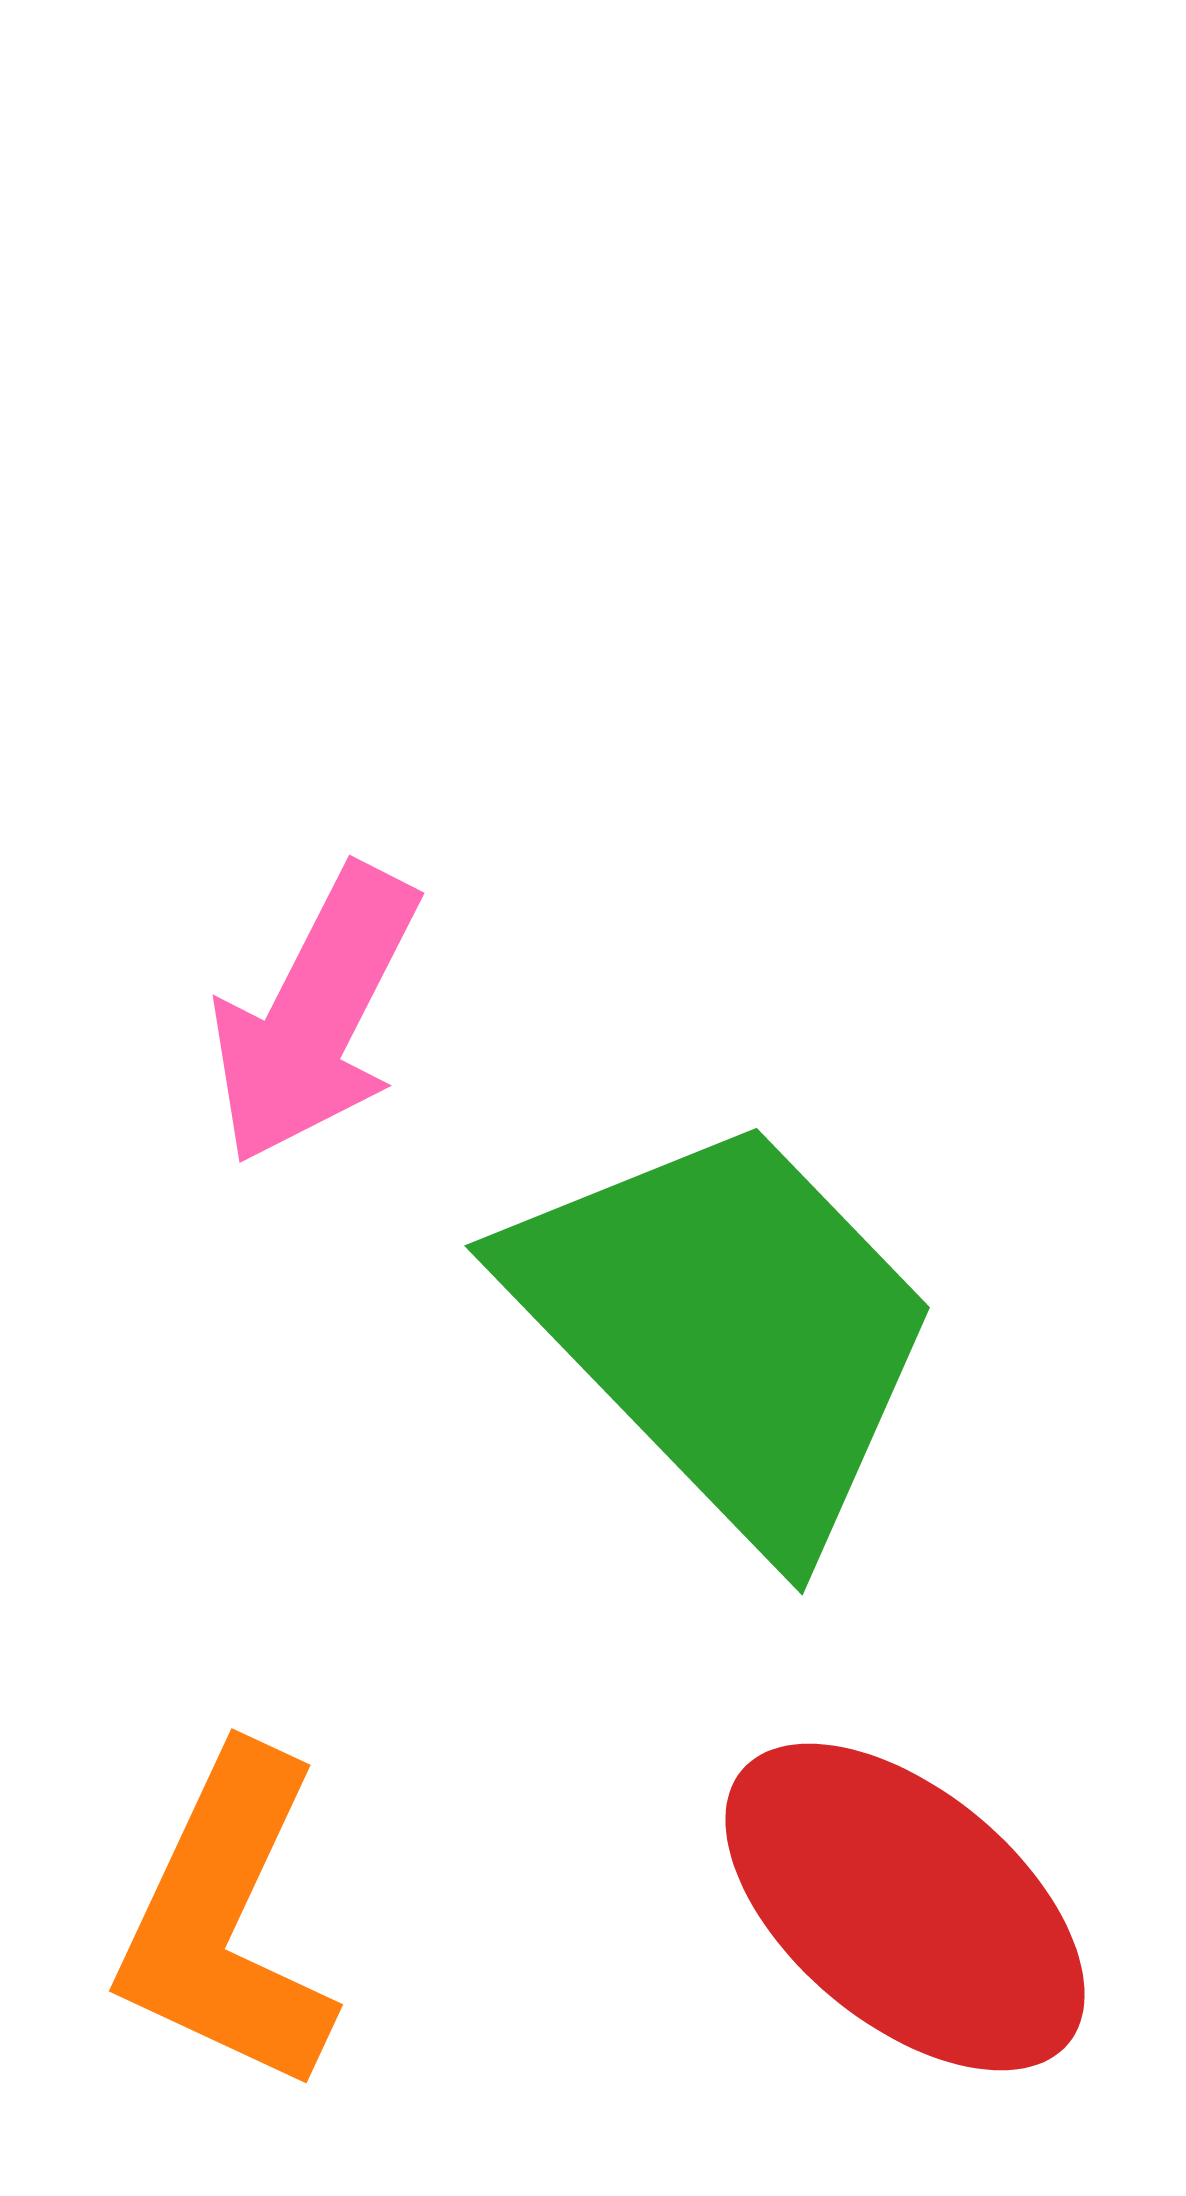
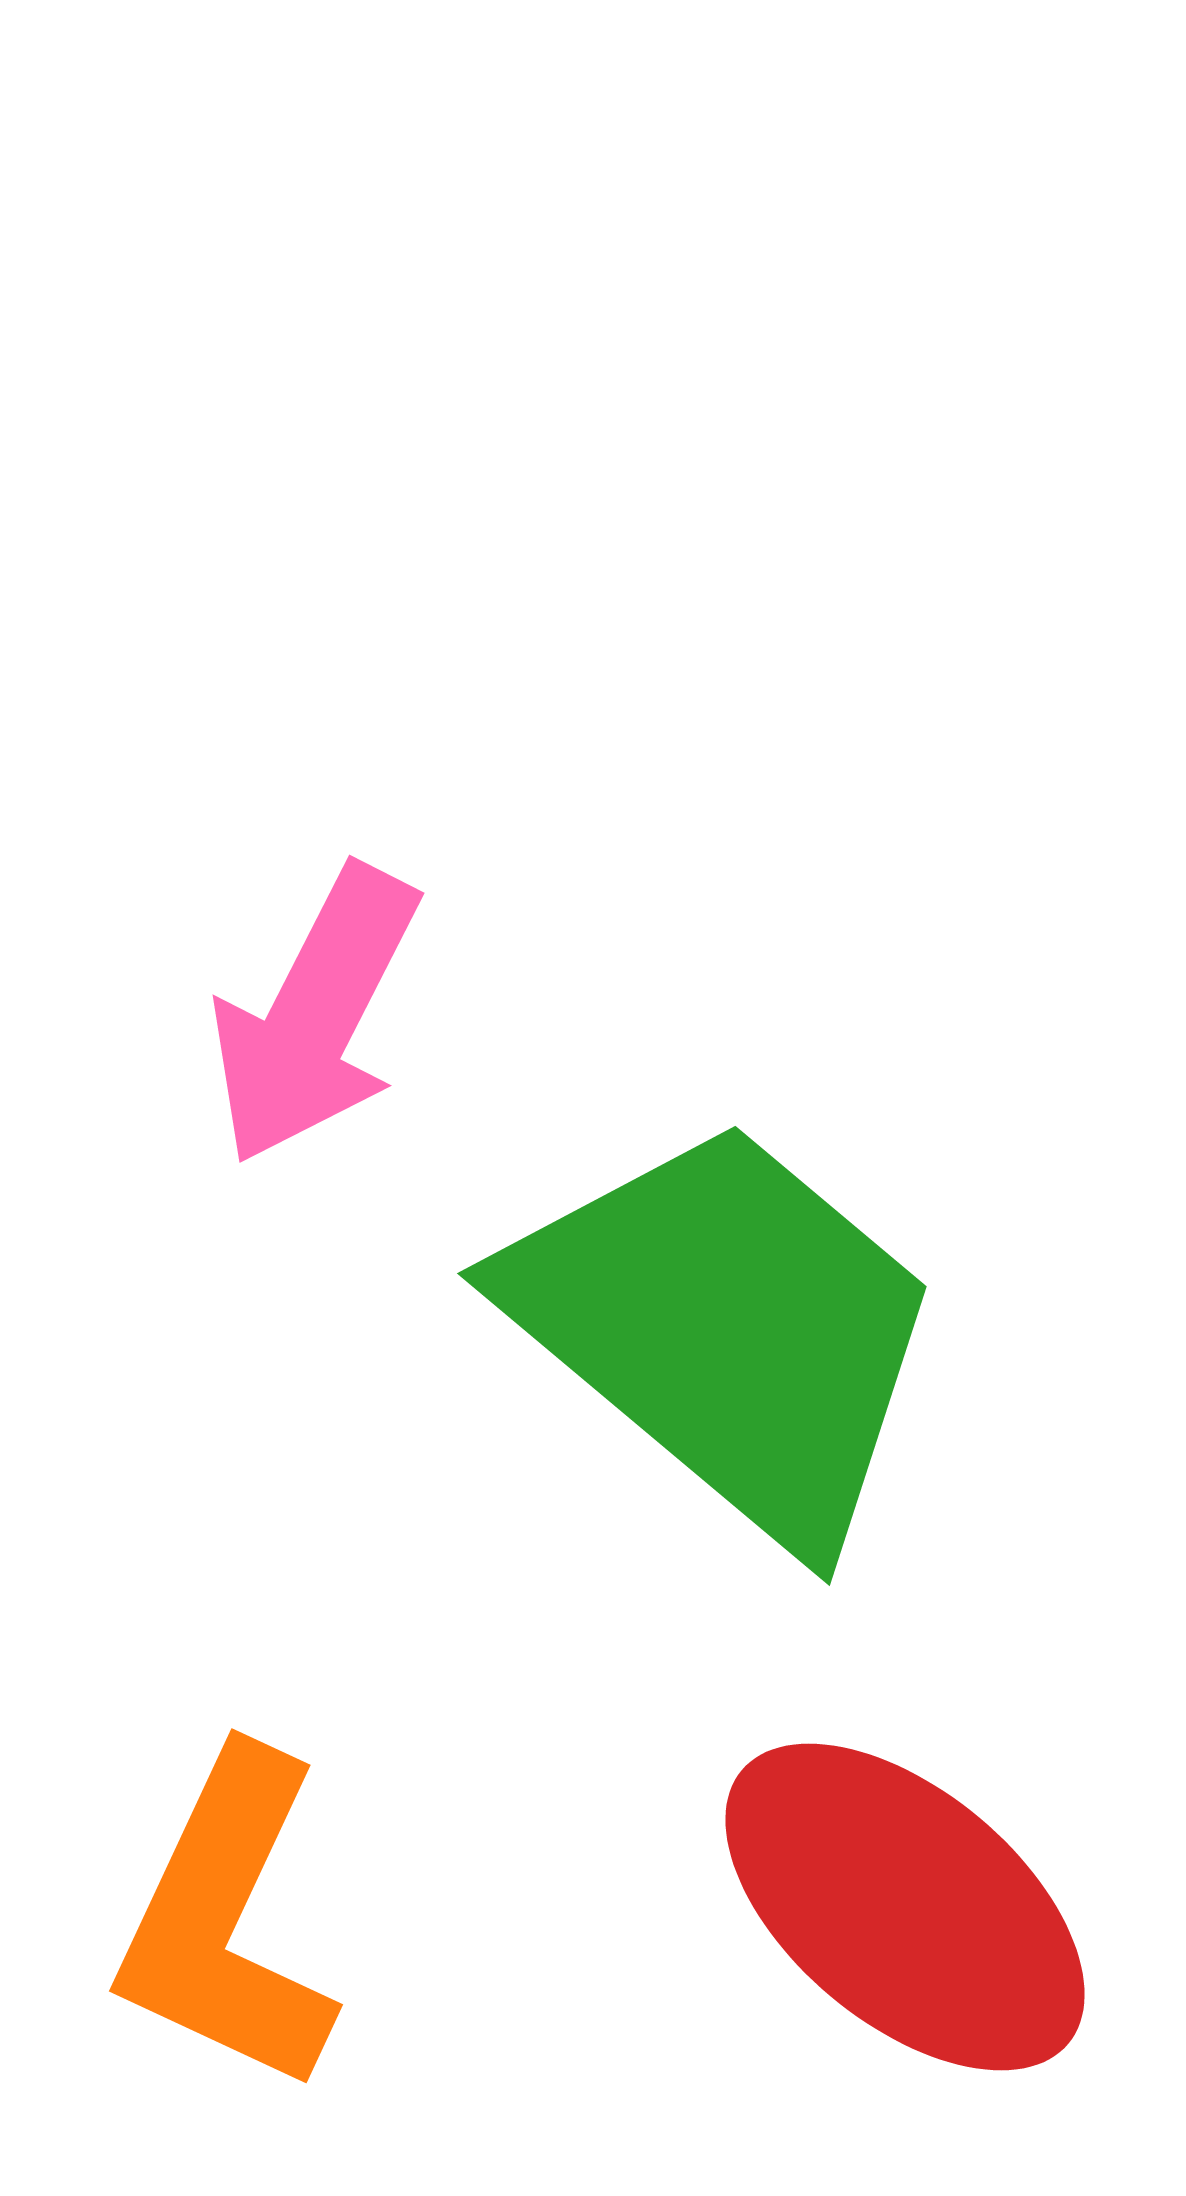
green trapezoid: rotated 6 degrees counterclockwise
